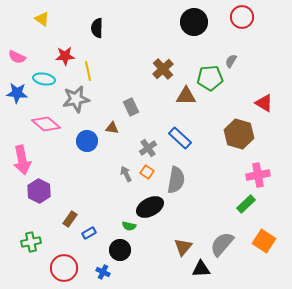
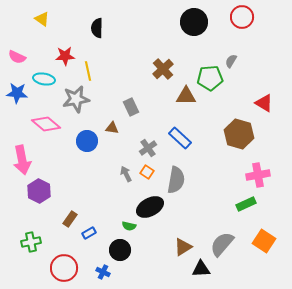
green rectangle at (246, 204): rotated 18 degrees clockwise
brown triangle at (183, 247): rotated 18 degrees clockwise
